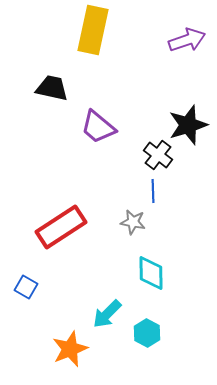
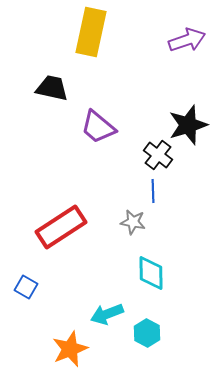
yellow rectangle: moved 2 px left, 2 px down
cyan arrow: rotated 24 degrees clockwise
